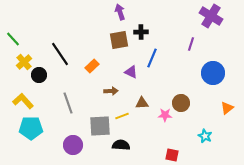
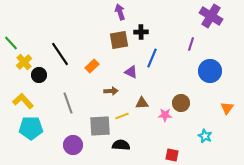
green line: moved 2 px left, 4 px down
blue circle: moved 3 px left, 2 px up
orange triangle: rotated 16 degrees counterclockwise
